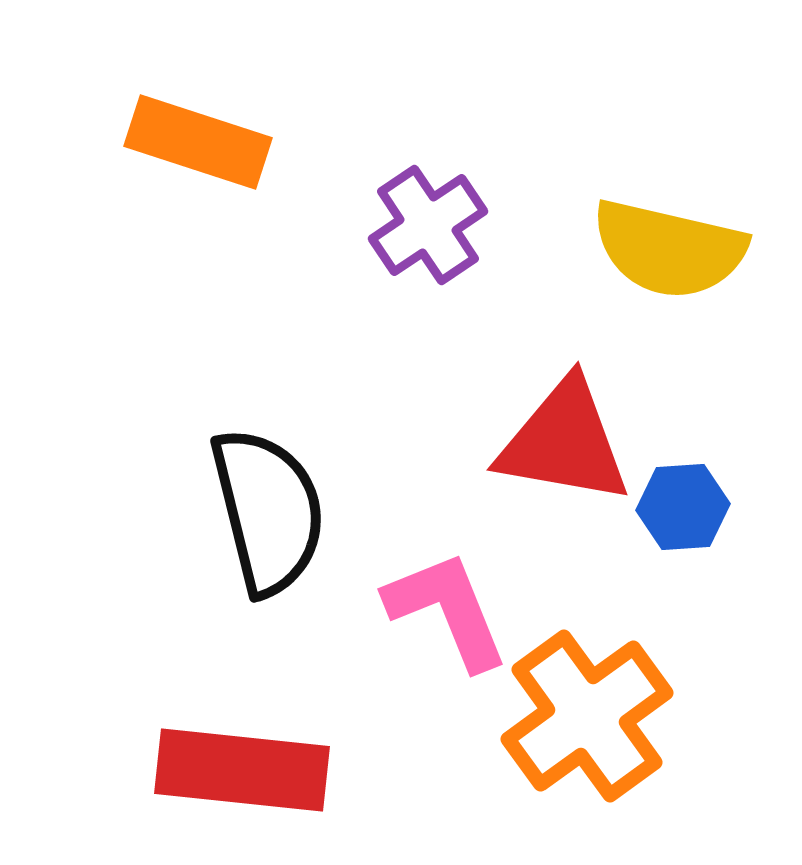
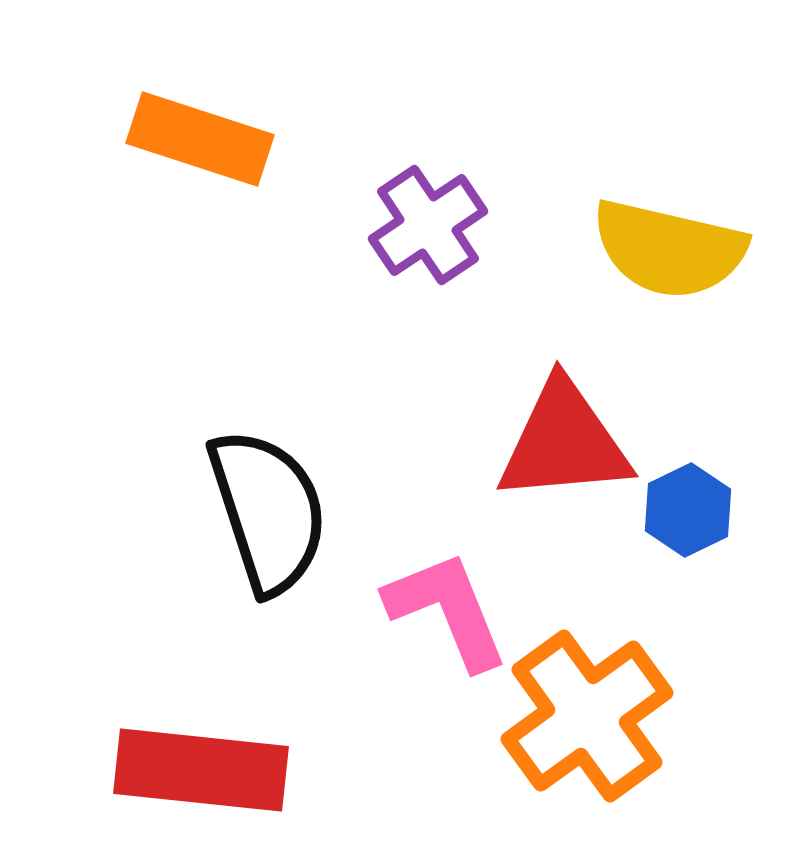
orange rectangle: moved 2 px right, 3 px up
red triangle: rotated 15 degrees counterclockwise
blue hexagon: moved 5 px right, 3 px down; rotated 22 degrees counterclockwise
black semicircle: rotated 4 degrees counterclockwise
red rectangle: moved 41 px left
